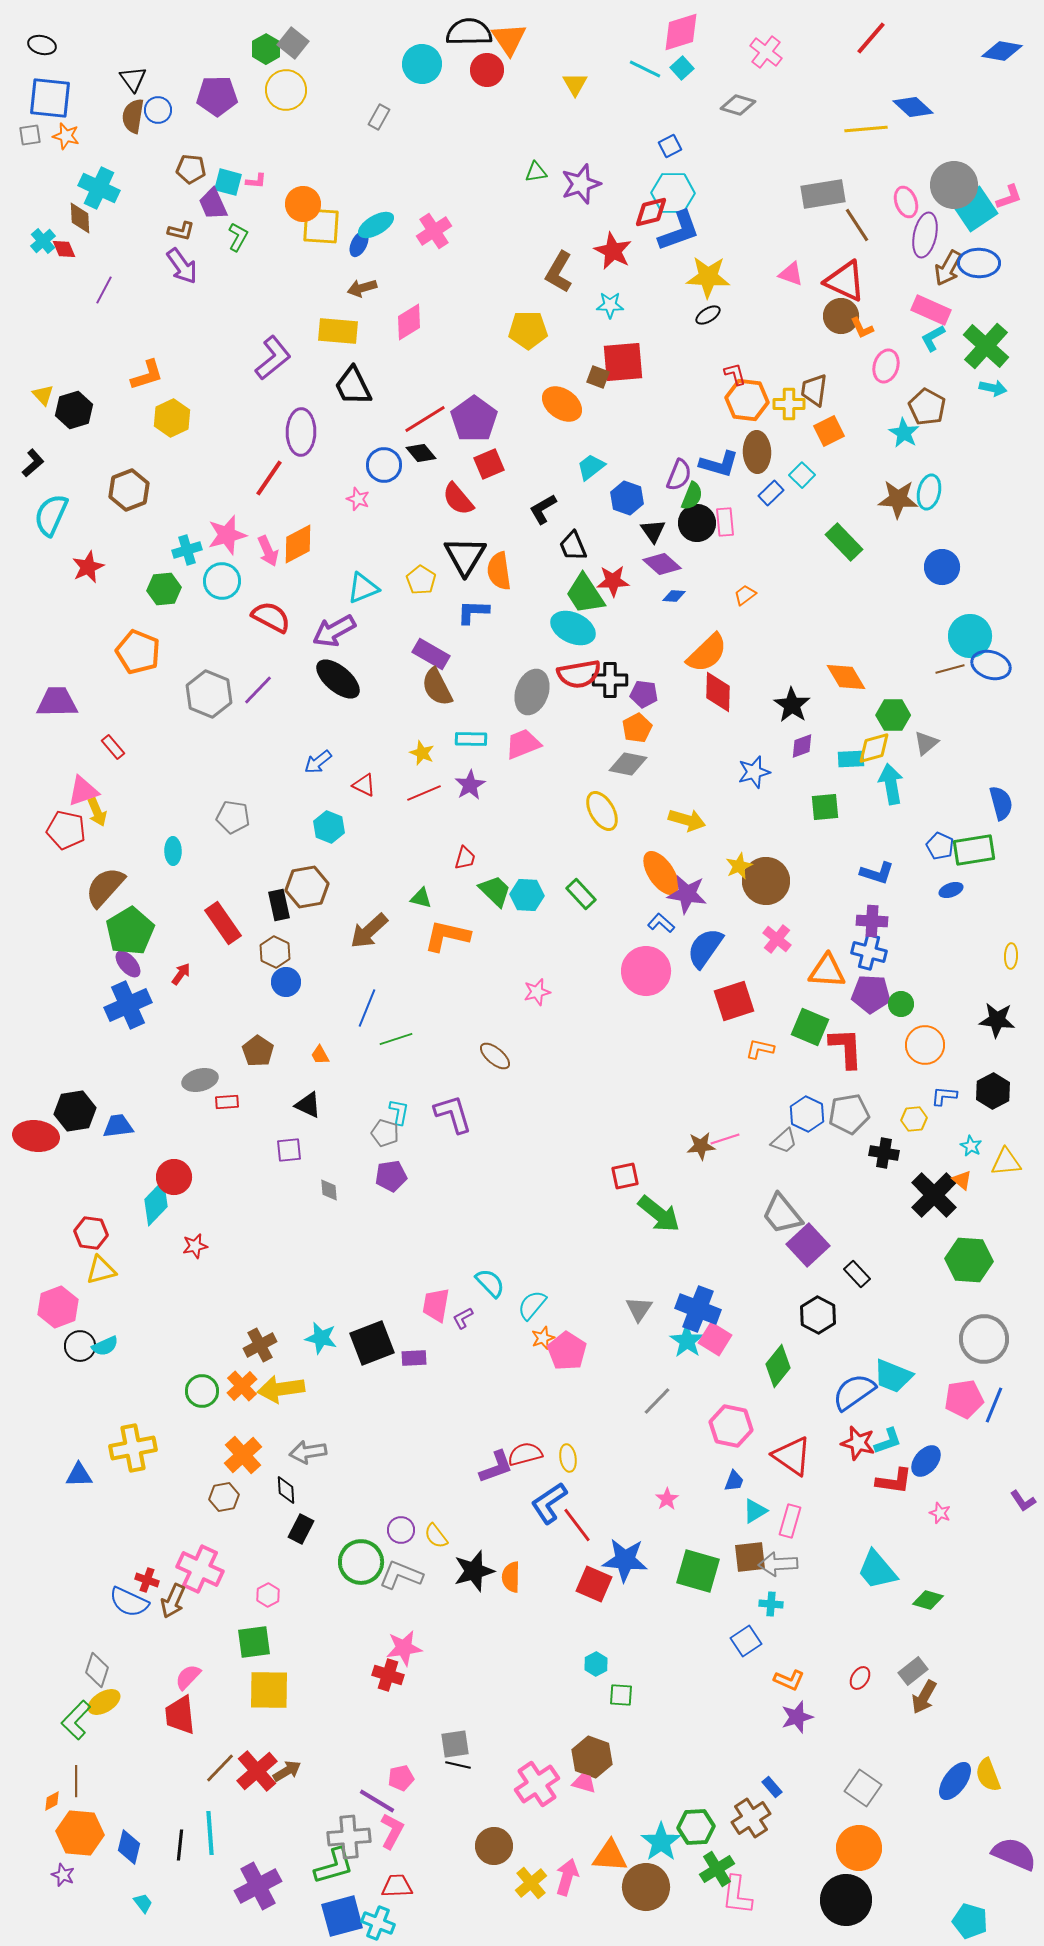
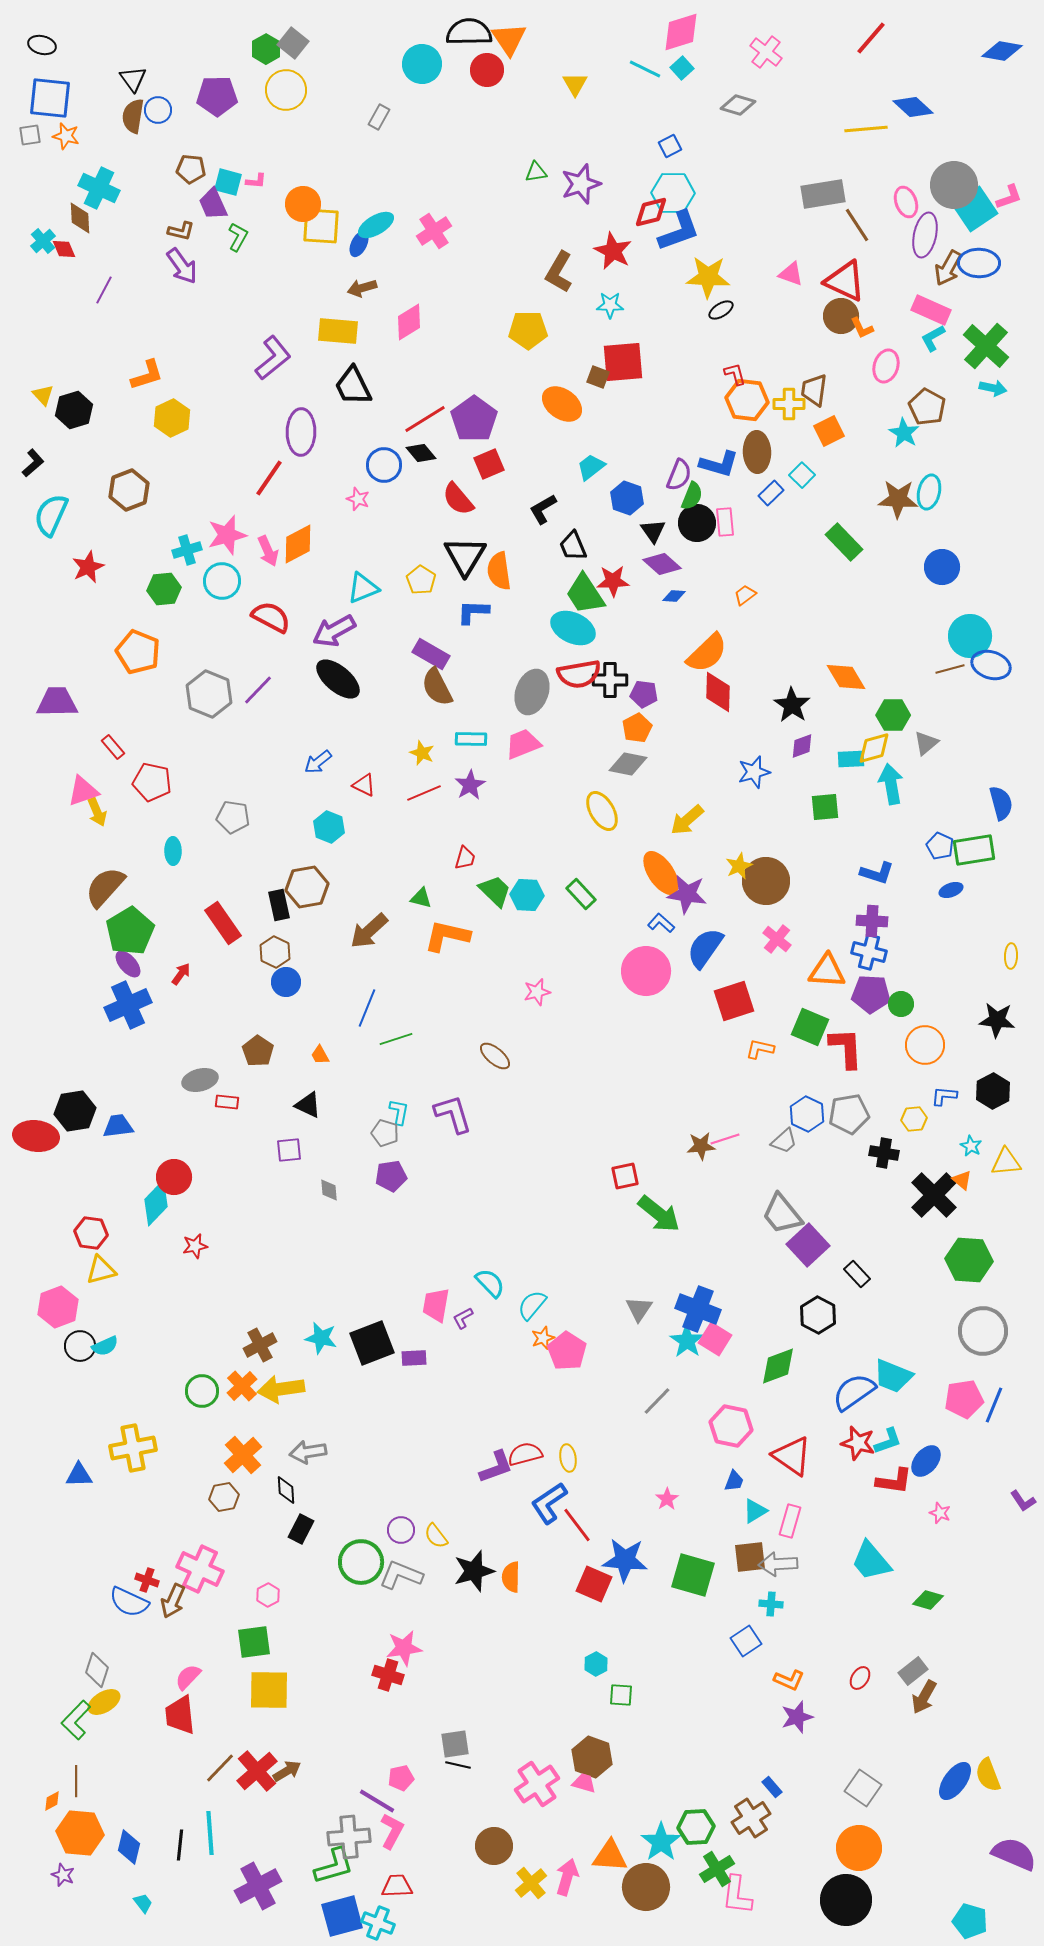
black ellipse at (708, 315): moved 13 px right, 5 px up
yellow arrow at (687, 820): rotated 123 degrees clockwise
red pentagon at (66, 830): moved 86 px right, 48 px up
red rectangle at (227, 1102): rotated 10 degrees clockwise
gray circle at (984, 1339): moved 1 px left, 8 px up
green diamond at (778, 1366): rotated 30 degrees clockwise
cyan trapezoid at (877, 1570): moved 6 px left, 9 px up
green square at (698, 1571): moved 5 px left, 4 px down
